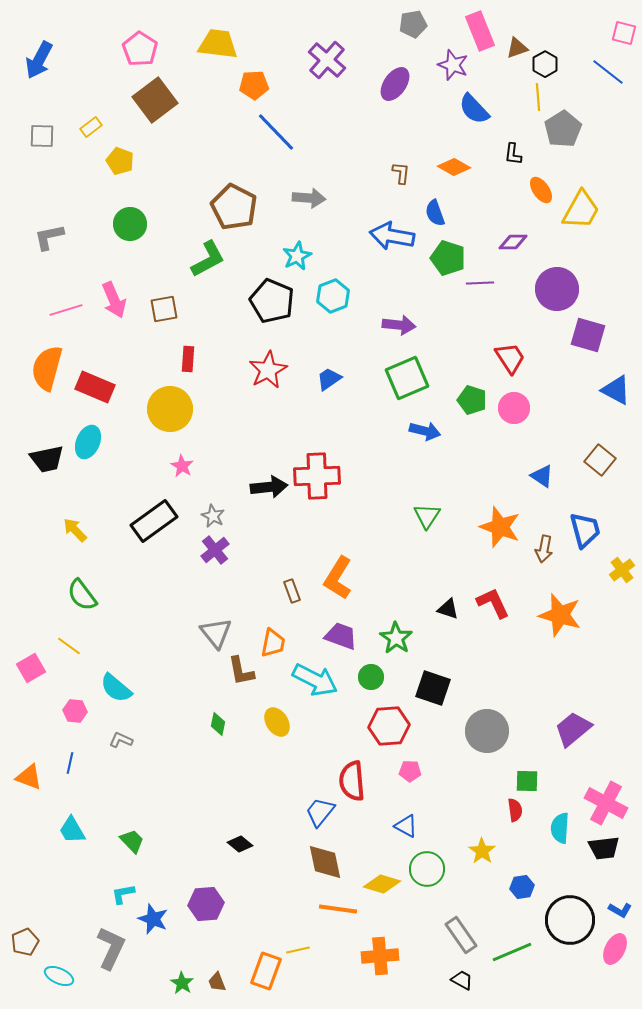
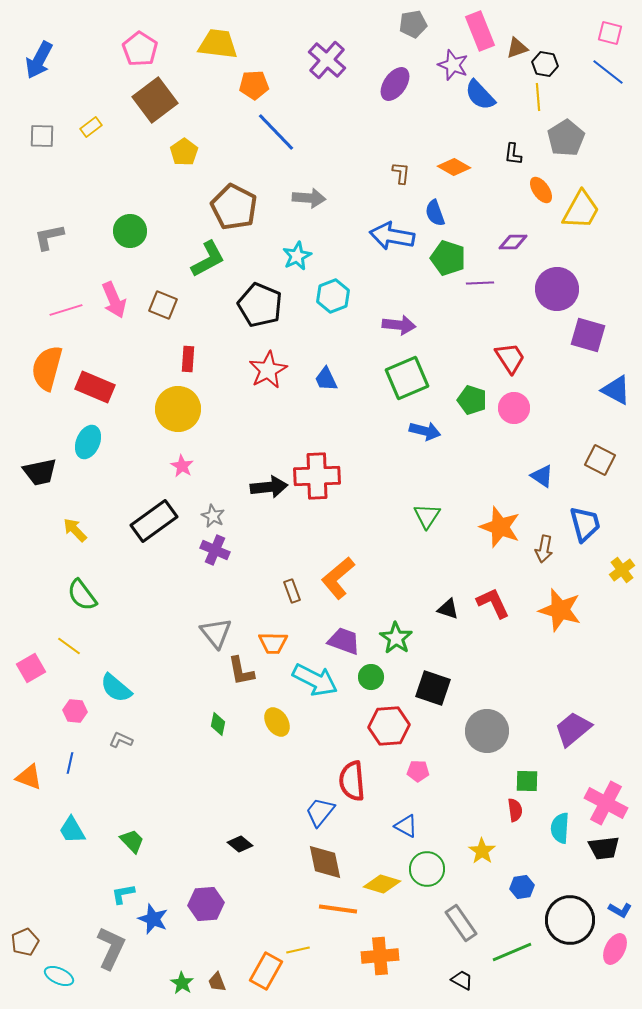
pink square at (624, 33): moved 14 px left
black hexagon at (545, 64): rotated 20 degrees counterclockwise
blue semicircle at (474, 109): moved 6 px right, 14 px up
gray pentagon at (563, 129): moved 3 px right, 9 px down
yellow pentagon at (120, 161): moved 64 px right, 9 px up; rotated 16 degrees clockwise
green circle at (130, 224): moved 7 px down
black pentagon at (272, 301): moved 12 px left, 4 px down
brown square at (164, 309): moved 1 px left, 4 px up; rotated 32 degrees clockwise
blue trapezoid at (329, 379): moved 3 px left; rotated 80 degrees counterclockwise
yellow circle at (170, 409): moved 8 px right
black trapezoid at (47, 459): moved 7 px left, 13 px down
brown square at (600, 460): rotated 12 degrees counterclockwise
blue trapezoid at (585, 530): moved 6 px up
purple cross at (215, 550): rotated 28 degrees counterclockwise
orange L-shape at (338, 578): rotated 18 degrees clockwise
orange star at (560, 615): moved 5 px up
purple trapezoid at (341, 636): moved 3 px right, 5 px down
orange trapezoid at (273, 643): rotated 80 degrees clockwise
pink pentagon at (410, 771): moved 8 px right
gray rectangle at (461, 935): moved 12 px up
orange rectangle at (266, 971): rotated 9 degrees clockwise
